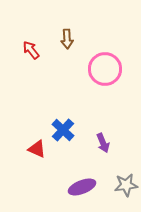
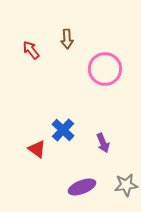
red triangle: rotated 12 degrees clockwise
